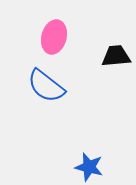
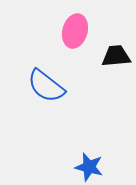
pink ellipse: moved 21 px right, 6 px up
